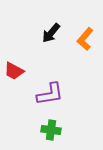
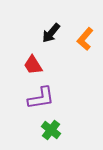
red trapezoid: moved 19 px right, 6 px up; rotated 30 degrees clockwise
purple L-shape: moved 9 px left, 4 px down
green cross: rotated 30 degrees clockwise
